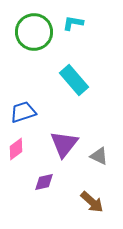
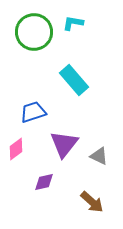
blue trapezoid: moved 10 px right
